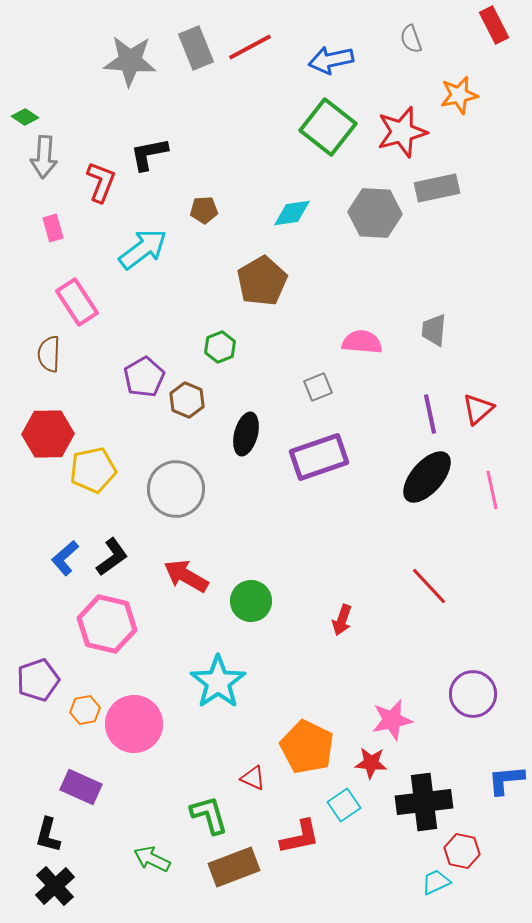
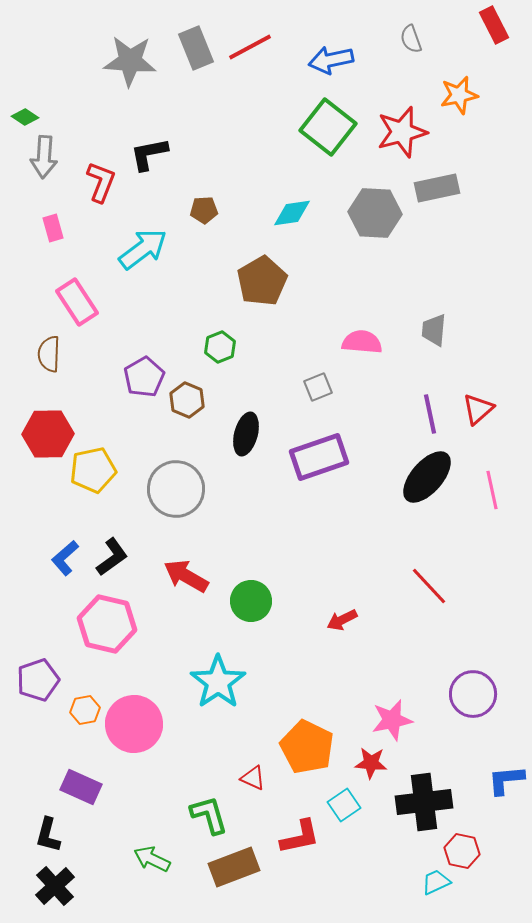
red arrow at (342, 620): rotated 44 degrees clockwise
